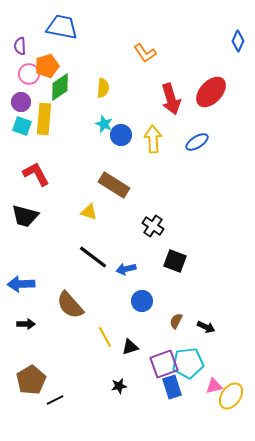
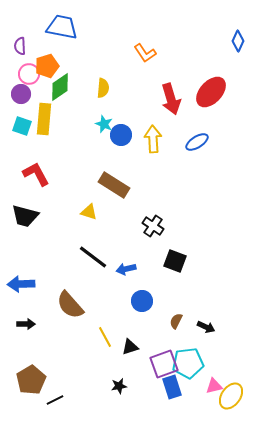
purple circle at (21, 102): moved 8 px up
